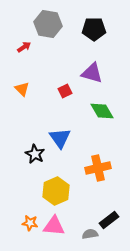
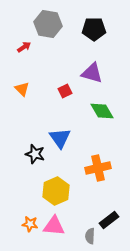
black star: rotated 12 degrees counterclockwise
orange star: moved 1 px down
gray semicircle: moved 2 px down; rotated 77 degrees counterclockwise
